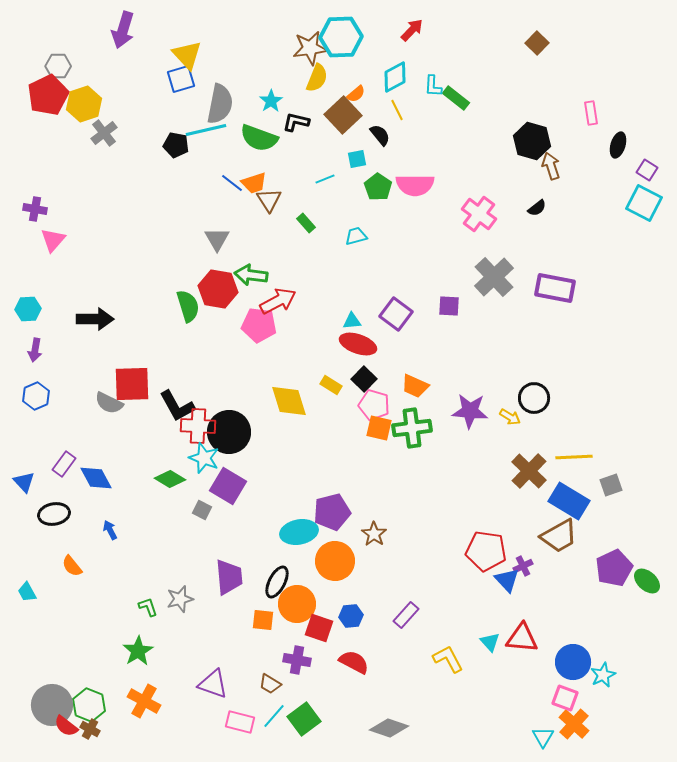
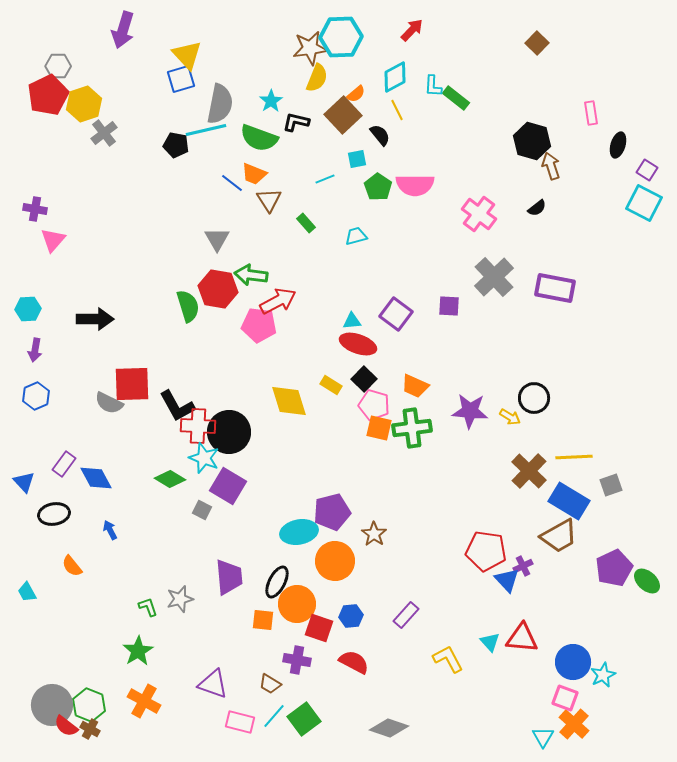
orange trapezoid at (254, 183): moved 9 px up; rotated 40 degrees clockwise
